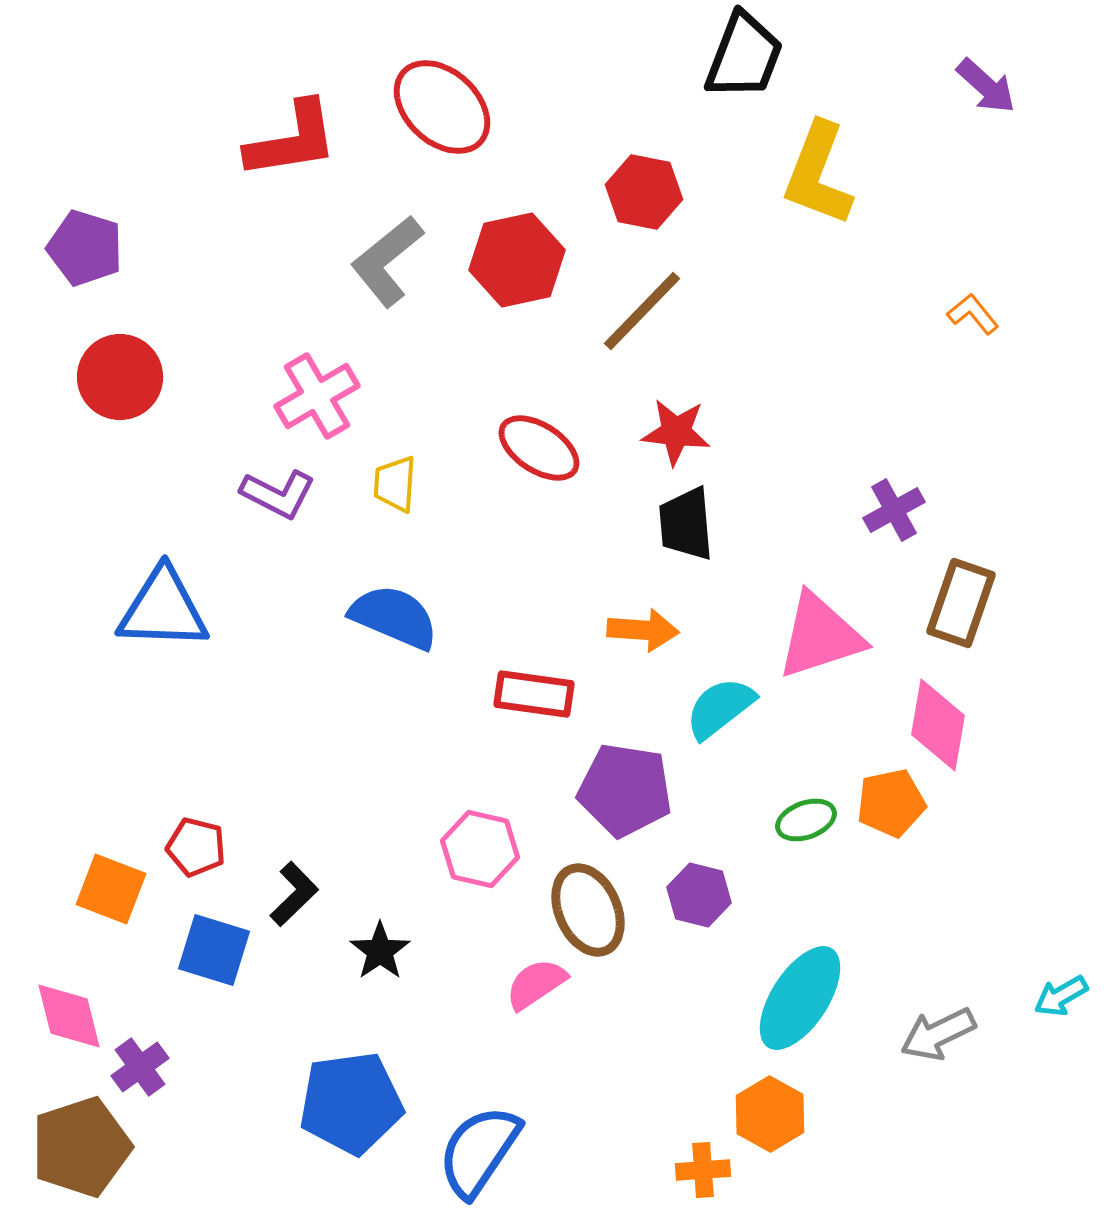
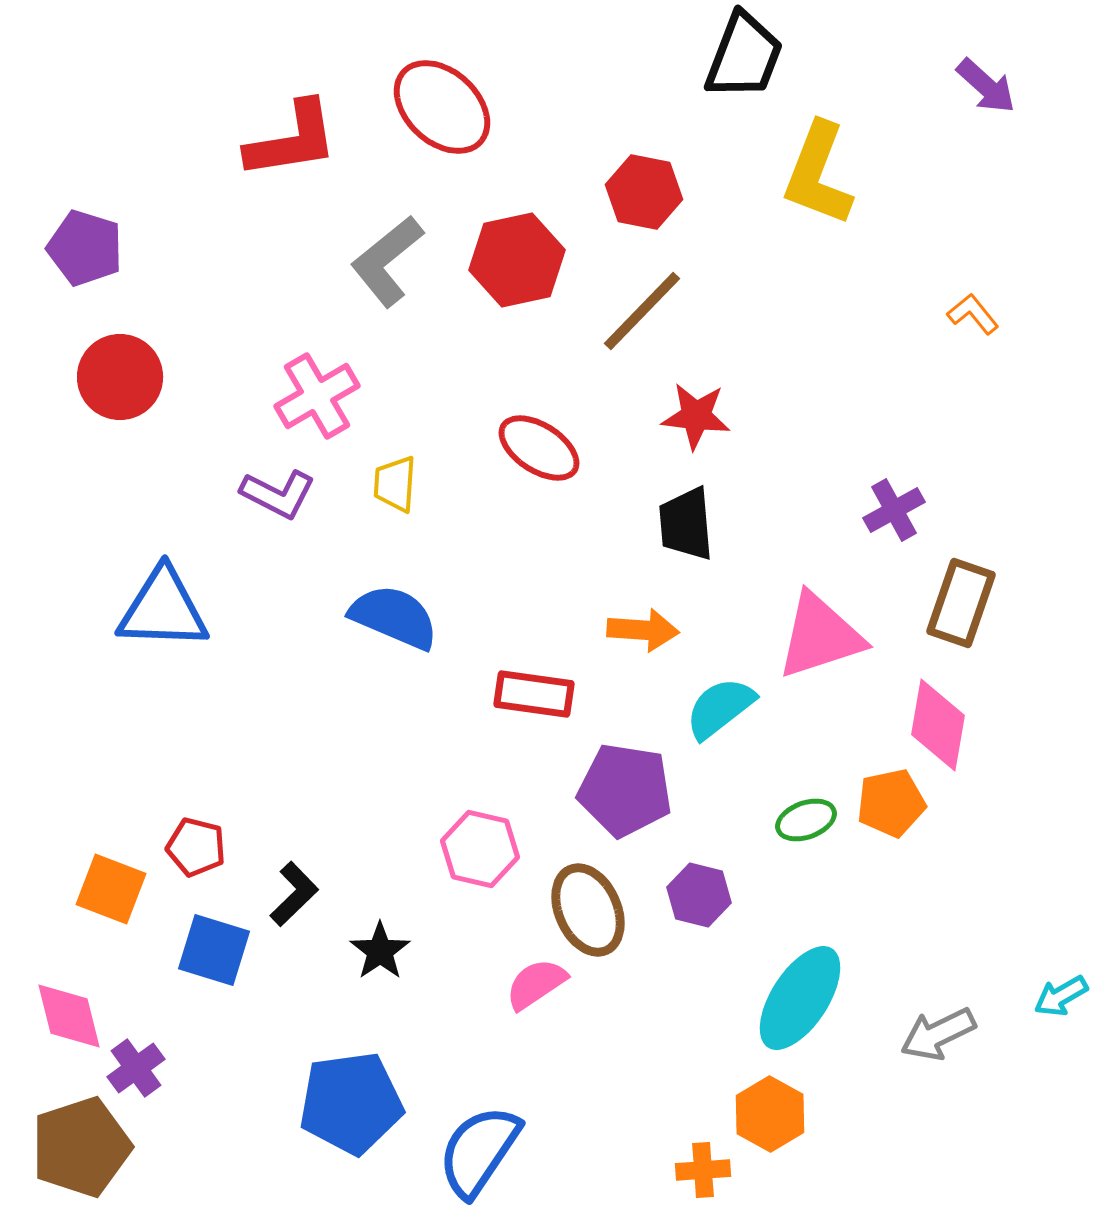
red star at (676, 432): moved 20 px right, 16 px up
purple cross at (140, 1067): moved 4 px left, 1 px down
